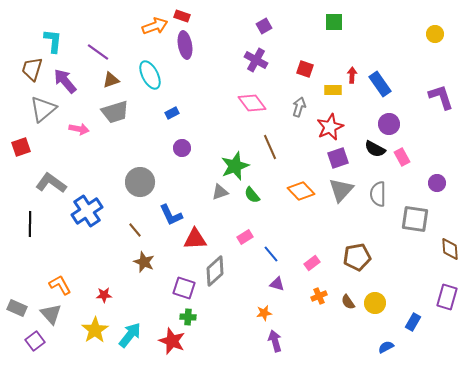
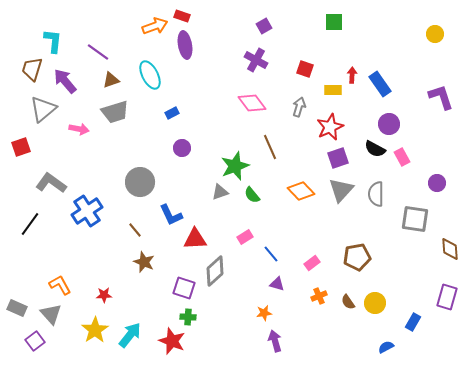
gray semicircle at (378, 194): moved 2 px left
black line at (30, 224): rotated 35 degrees clockwise
